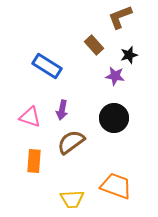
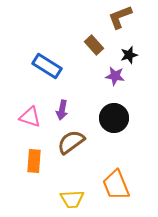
orange trapezoid: moved 1 px up; rotated 132 degrees counterclockwise
